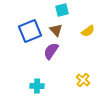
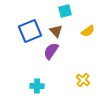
cyan square: moved 3 px right, 1 px down
brown triangle: moved 1 px down
